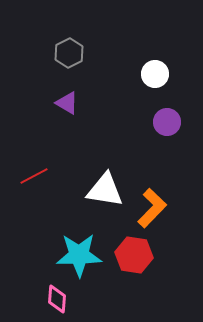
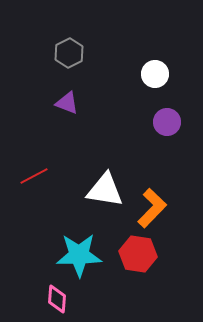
purple triangle: rotated 10 degrees counterclockwise
red hexagon: moved 4 px right, 1 px up
